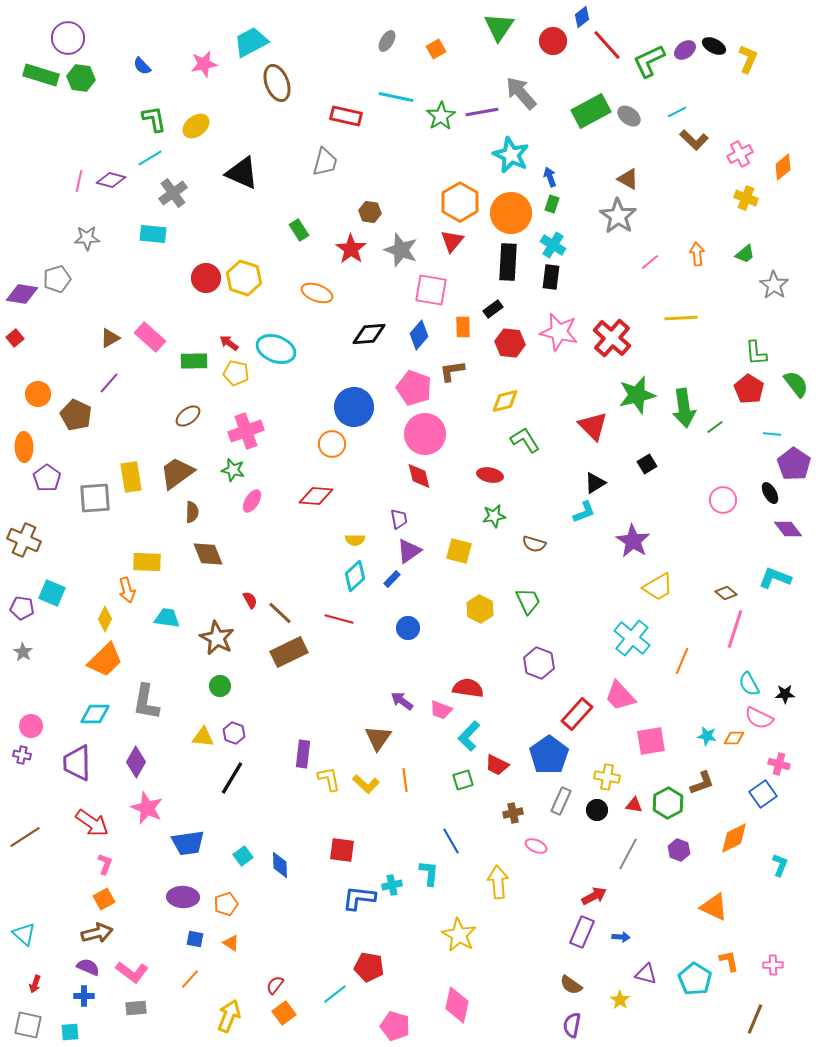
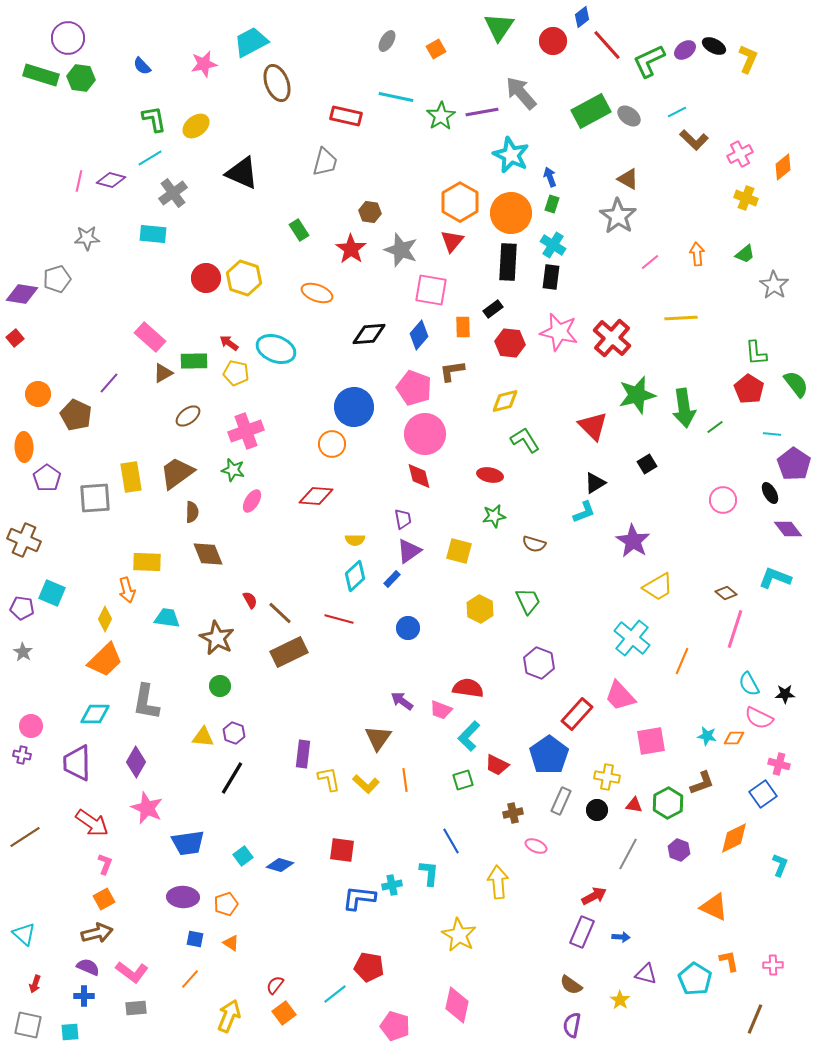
brown triangle at (110, 338): moved 53 px right, 35 px down
purple trapezoid at (399, 519): moved 4 px right
blue diamond at (280, 865): rotated 72 degrees counterclockwise
